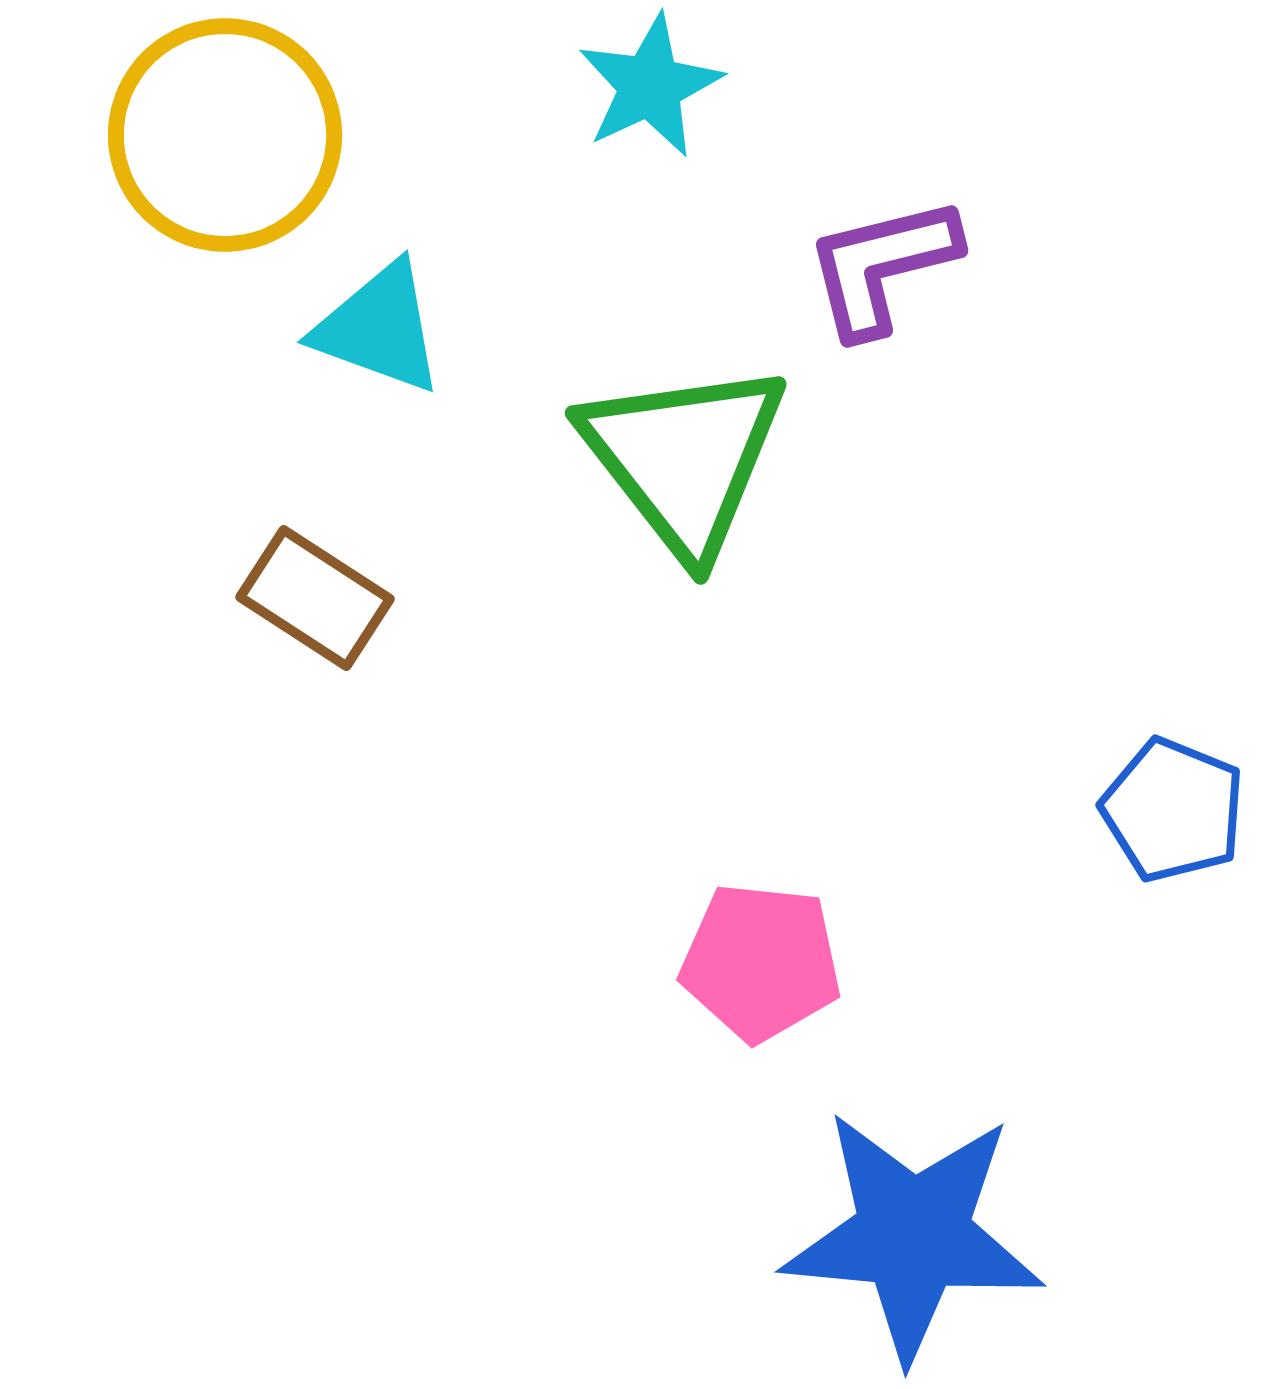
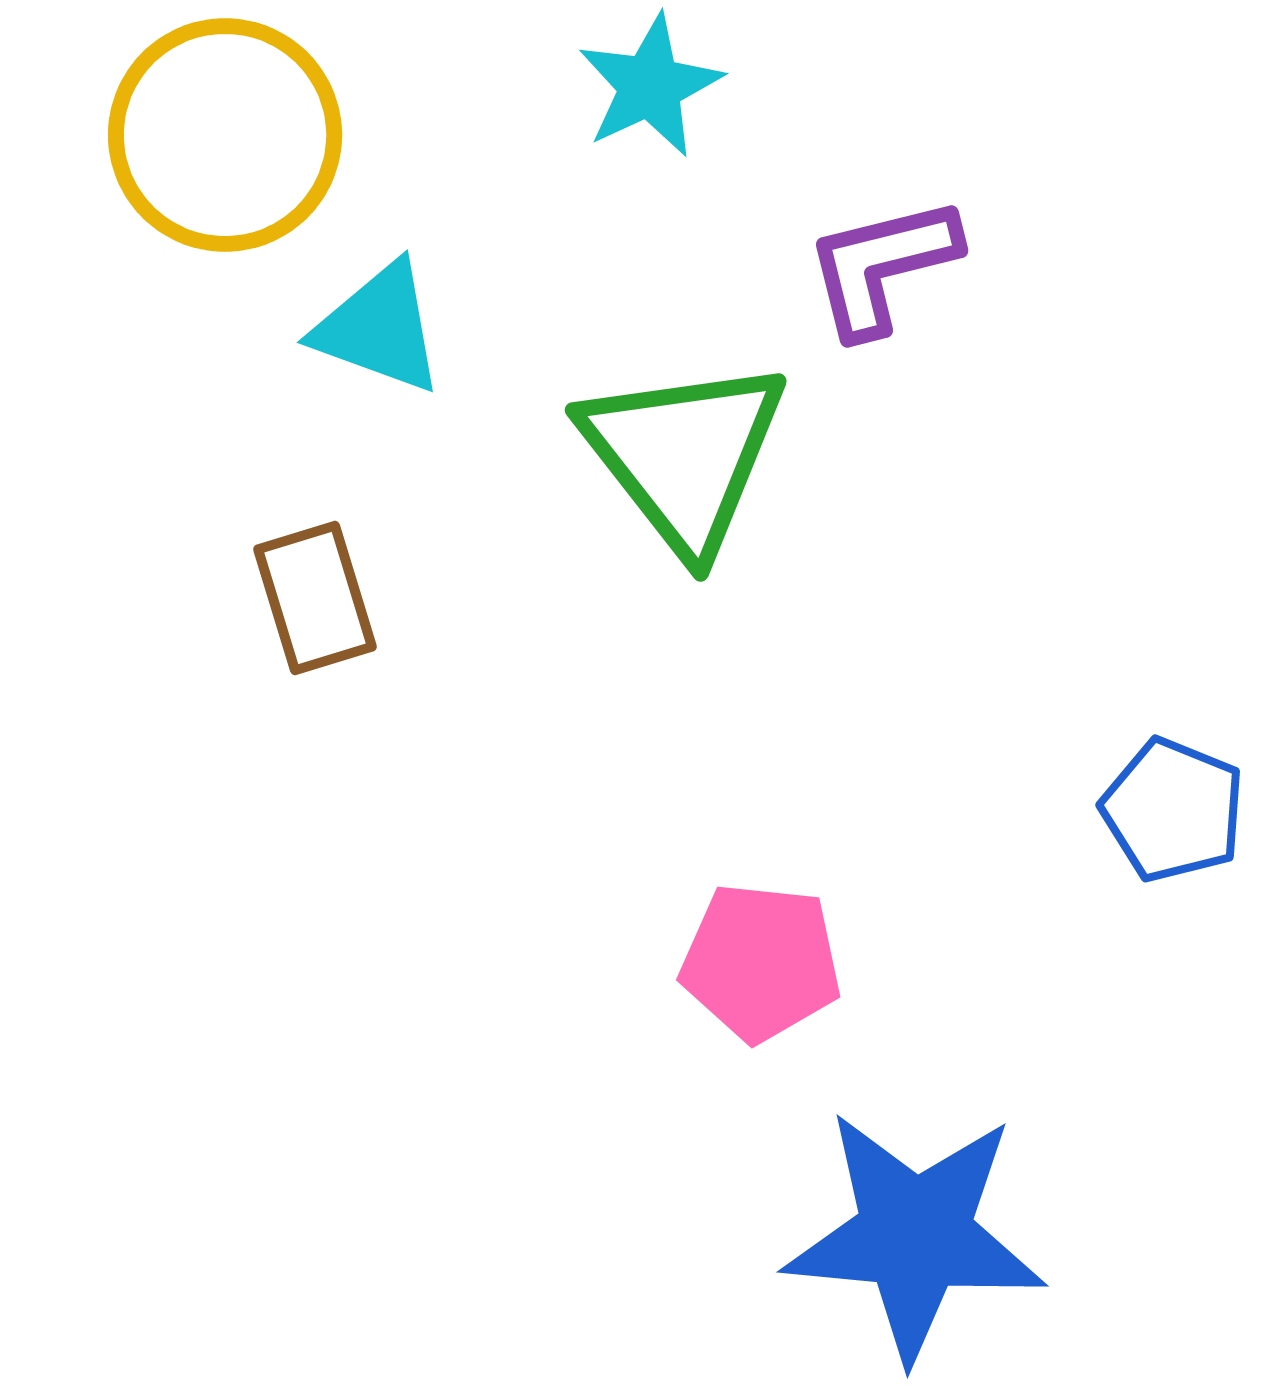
green triangle: moved 3 px up
brown rectangle: rotated 40 degrees clockwise
blue star: moved 2 px right
